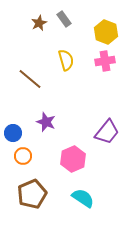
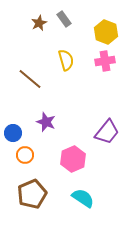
orange circle: moved 2 px right, 1 px up
